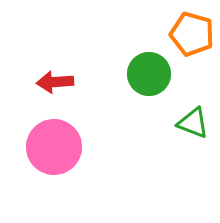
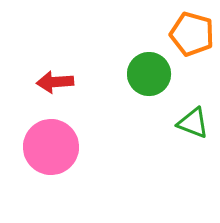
pink circle: moved 3 px left
